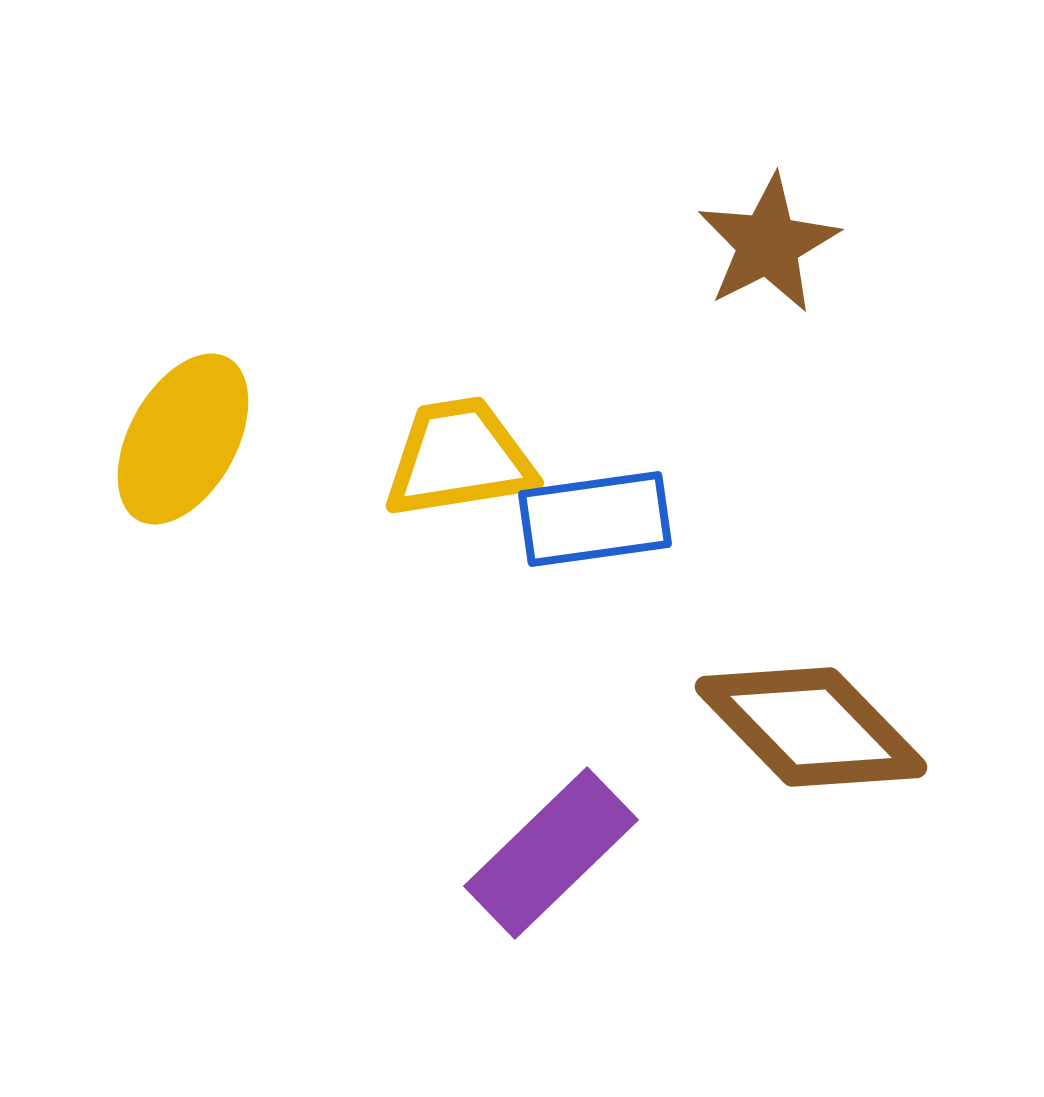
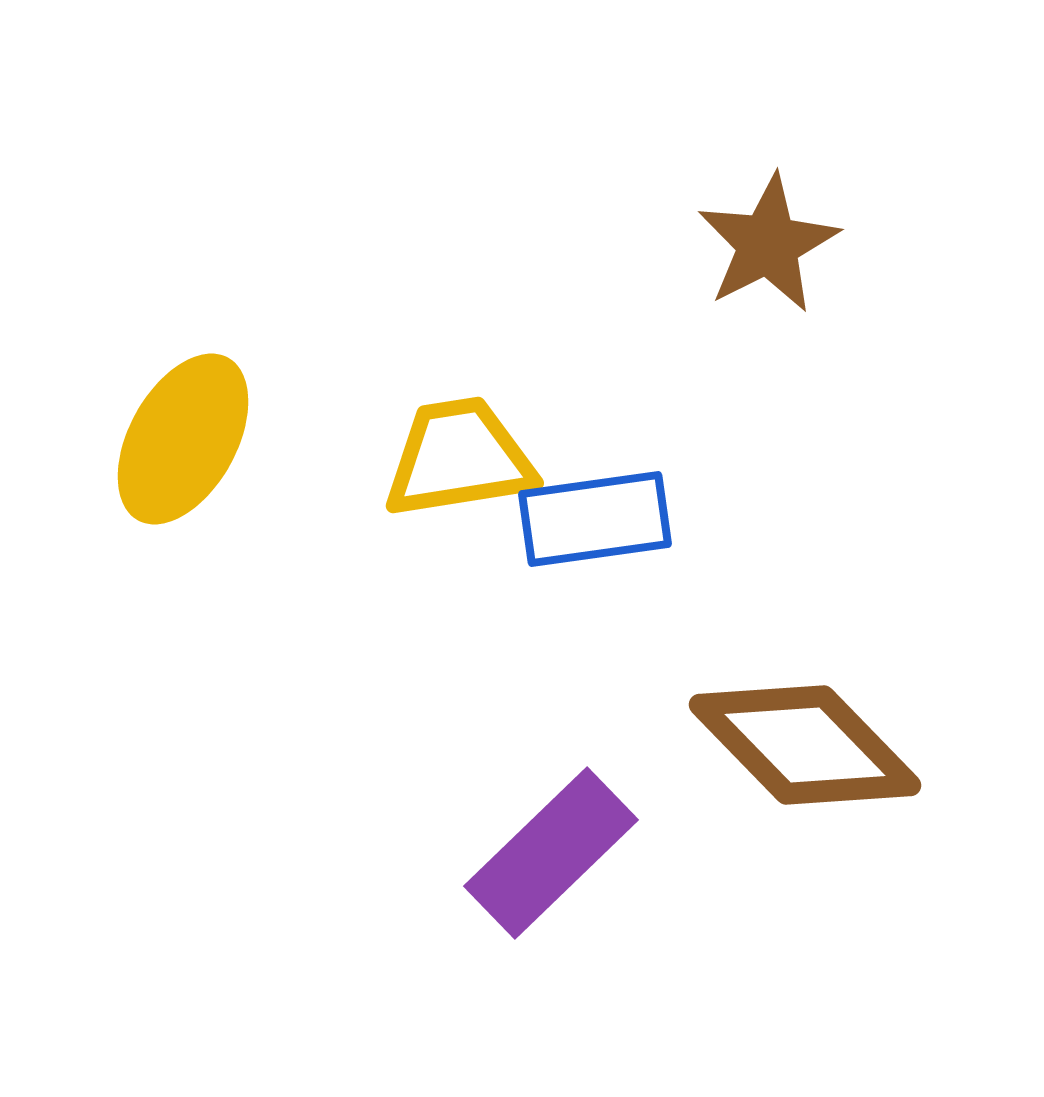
brown diamond: moved 6 px left, 18 px down
